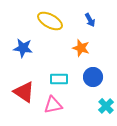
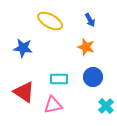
orange star: moved 5 px right, 1 px up
